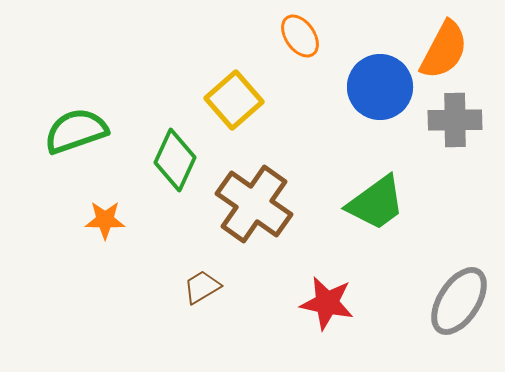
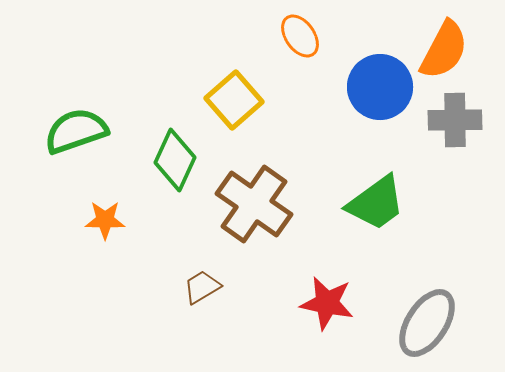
gray ellipse: moved 32 px left, 22 px down
